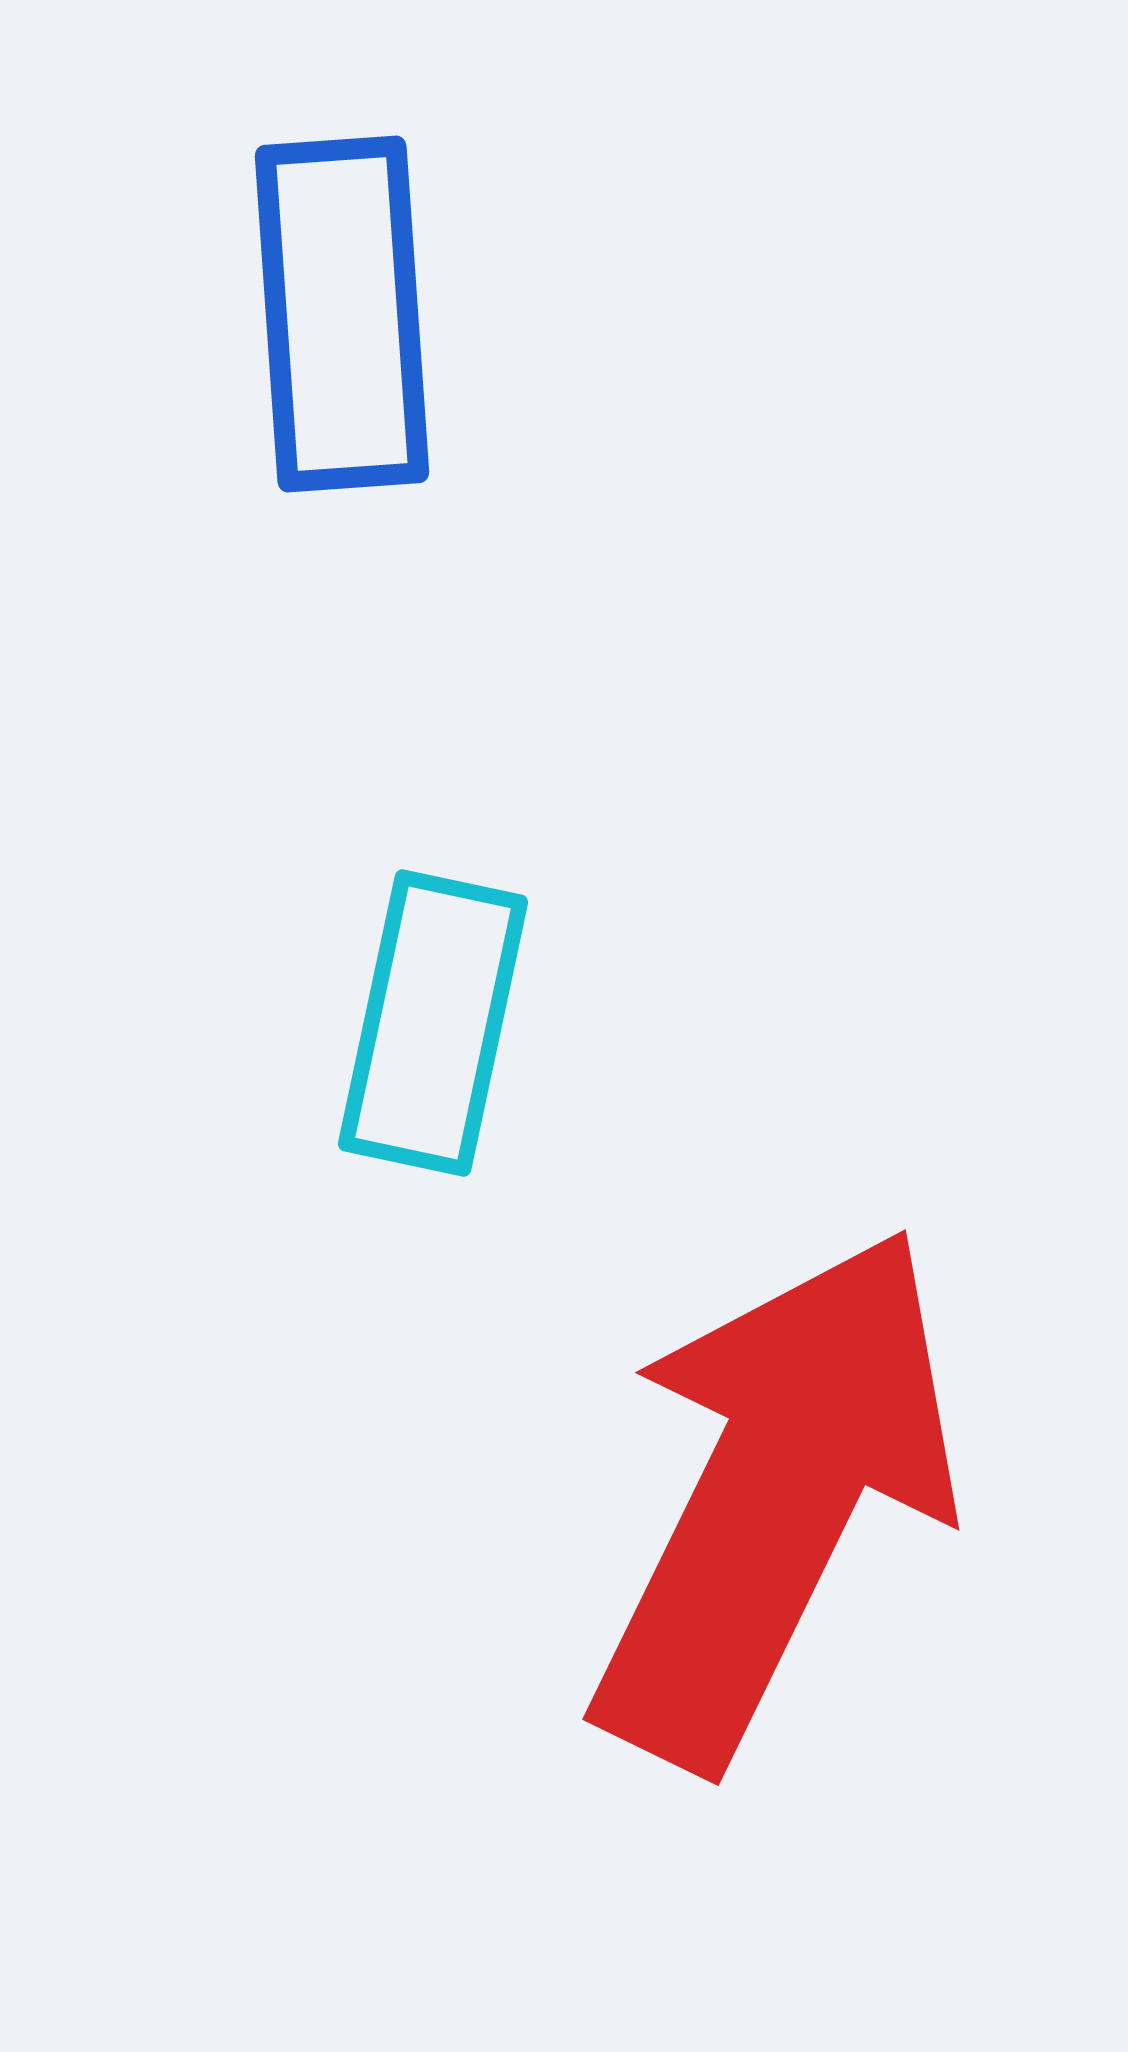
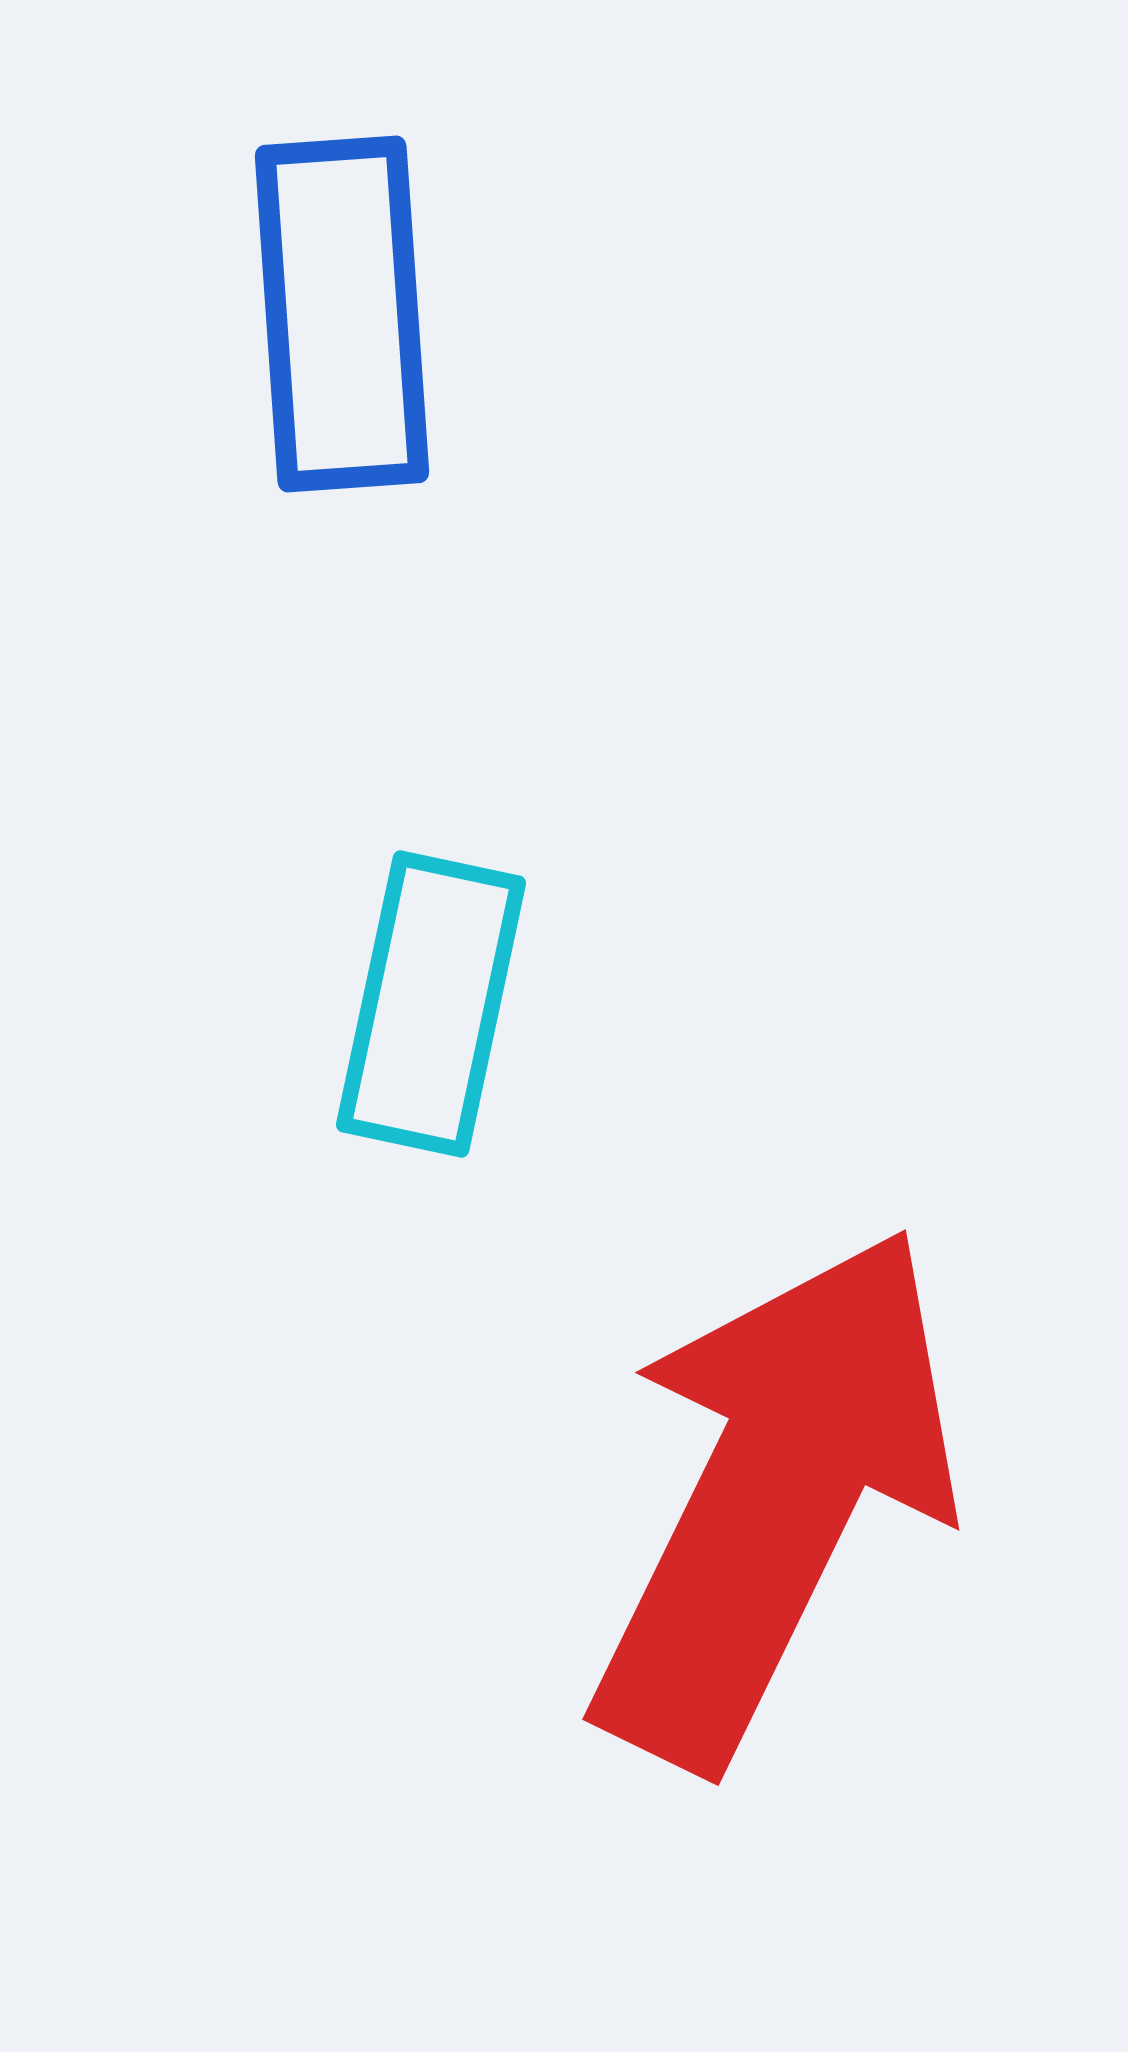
cyan rectangle: moved 2 px left, 19 px up
